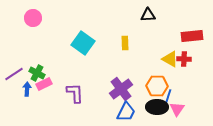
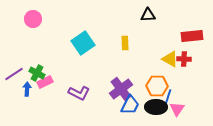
pink circle: moved 1 px down
cyan square: rotated 20 degrees clockwise
pink rectangle: moved 1 px right, 2 px up
purple L-shape: moved 4 px right; rotated 120 degrees clockwise
black ellipse: moved 1 px left
blue trapezoid: moved 4 px right, 7 px up
